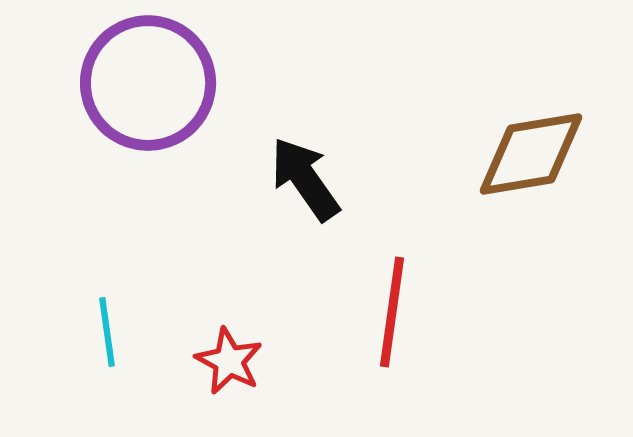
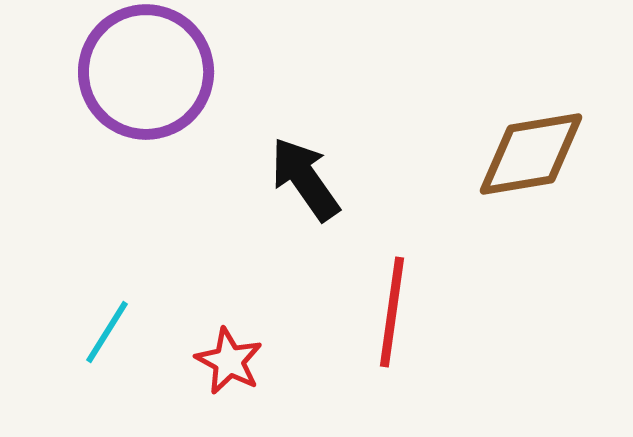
purple circle: moved 2 px left, 11 px up
cyan line: rotated 40 degrees clockwise
